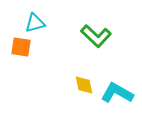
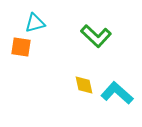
cyan L-shape: rotated 12 degrees clockwise
